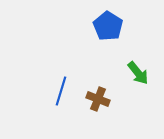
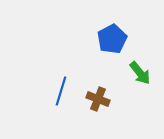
blue pentagon: moved 4 px right, 13 px down; rotated 12 degrees clockwise
green arrow: moved 2 px right
